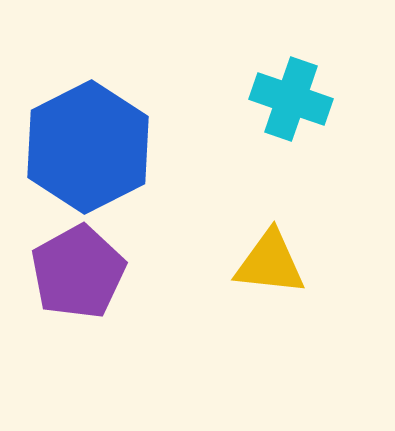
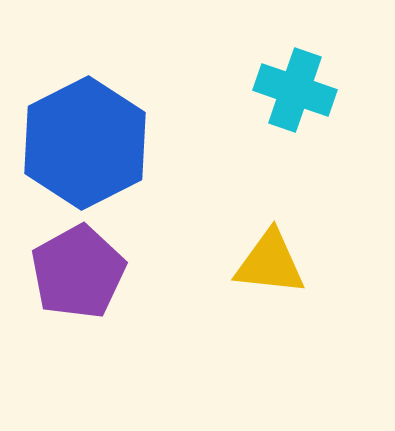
cyan cross: moved 4 px right, 9 px up
blue hexagon: moved 3 px left, 4 px up
